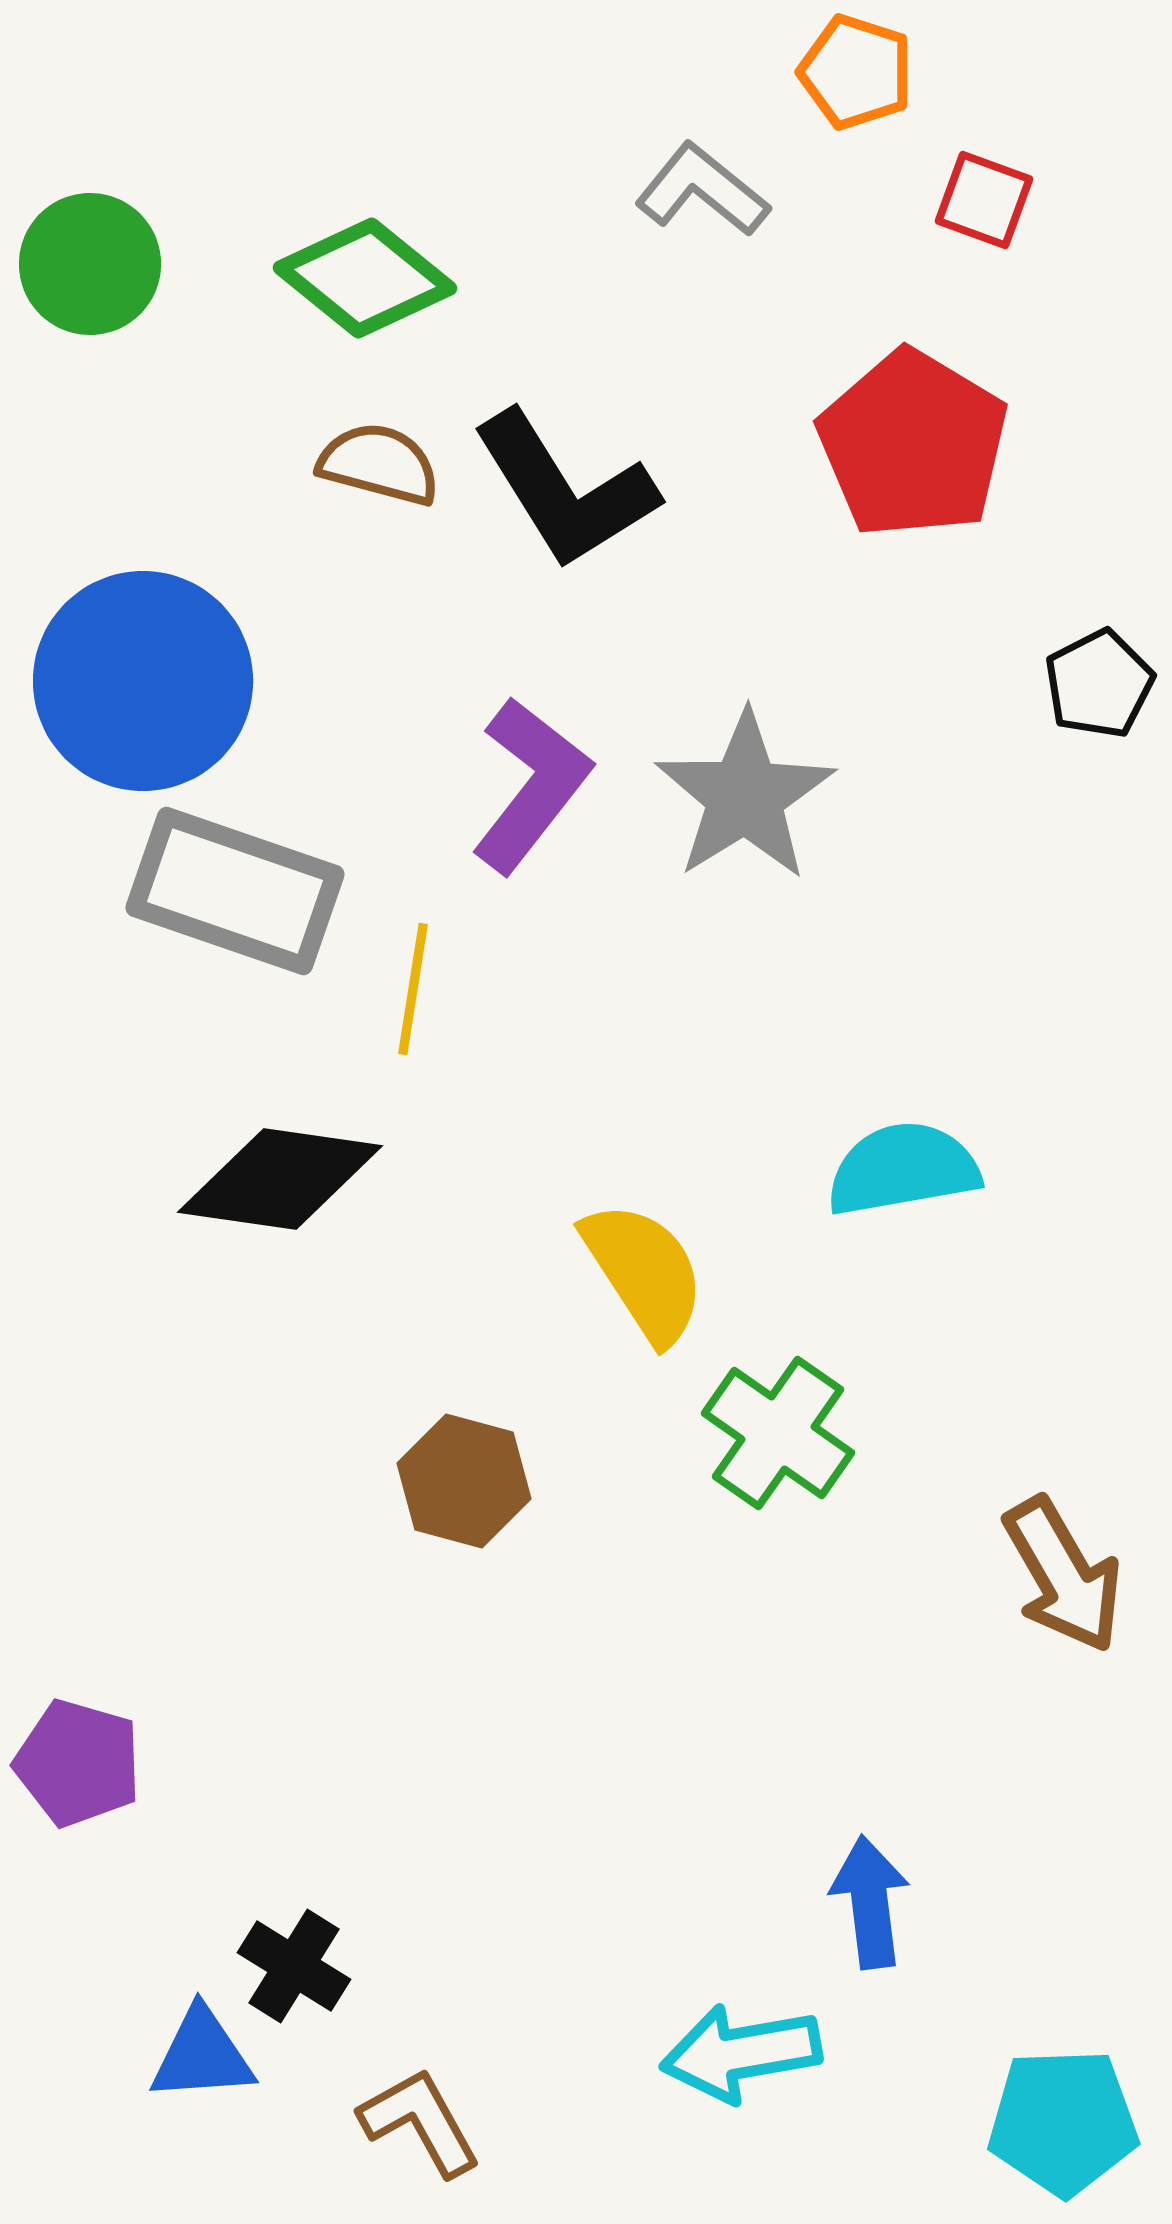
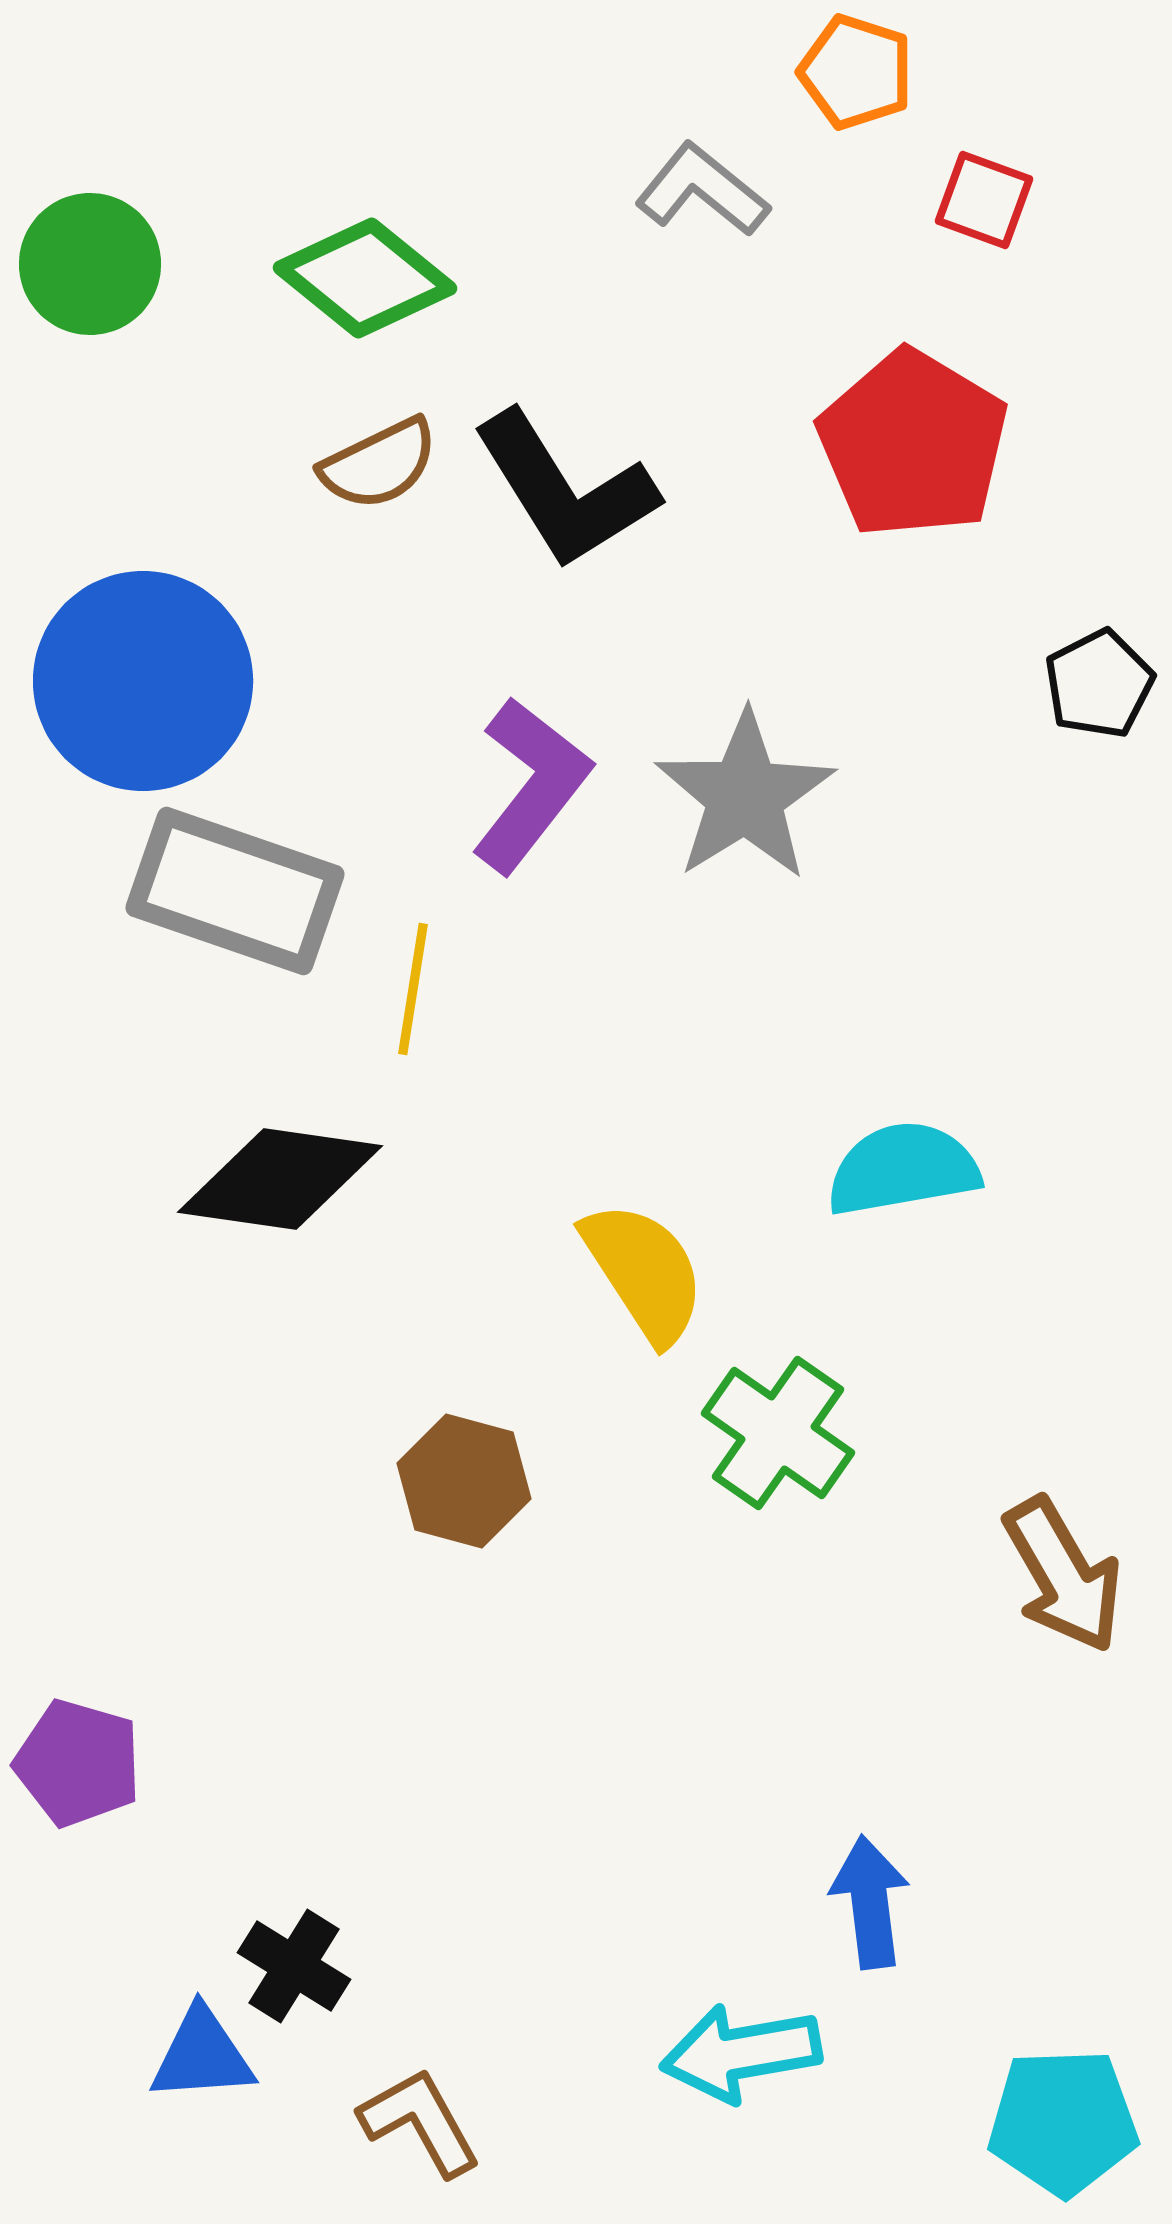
brown semicircle: rotated 139 degrees clockwise
